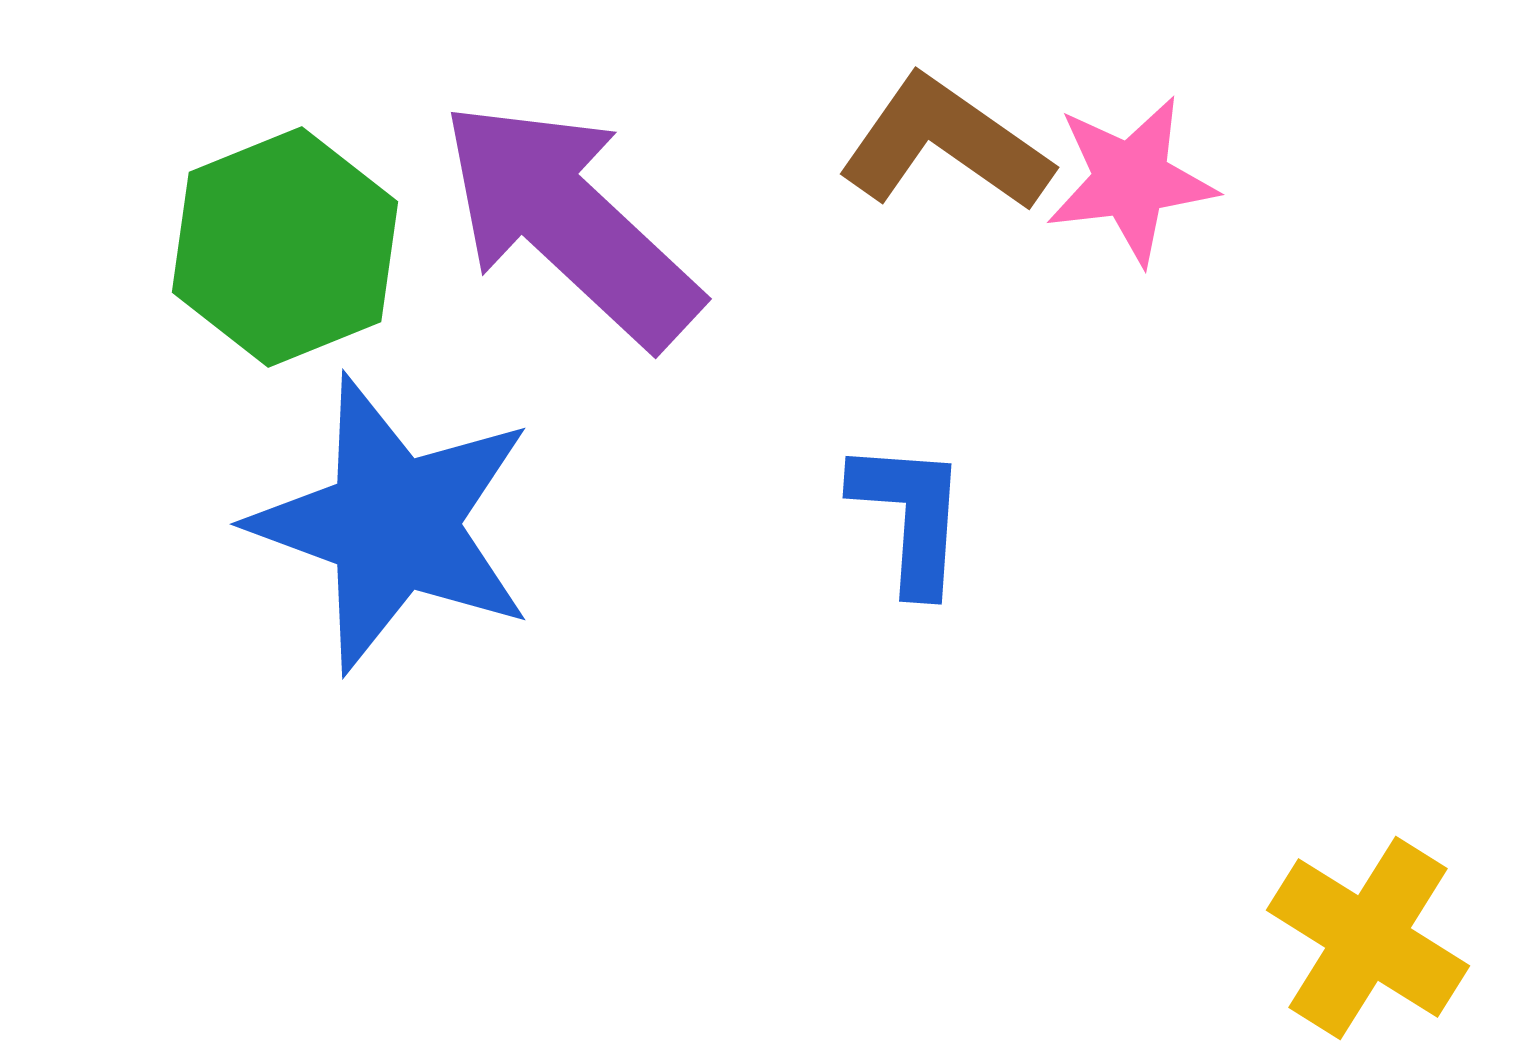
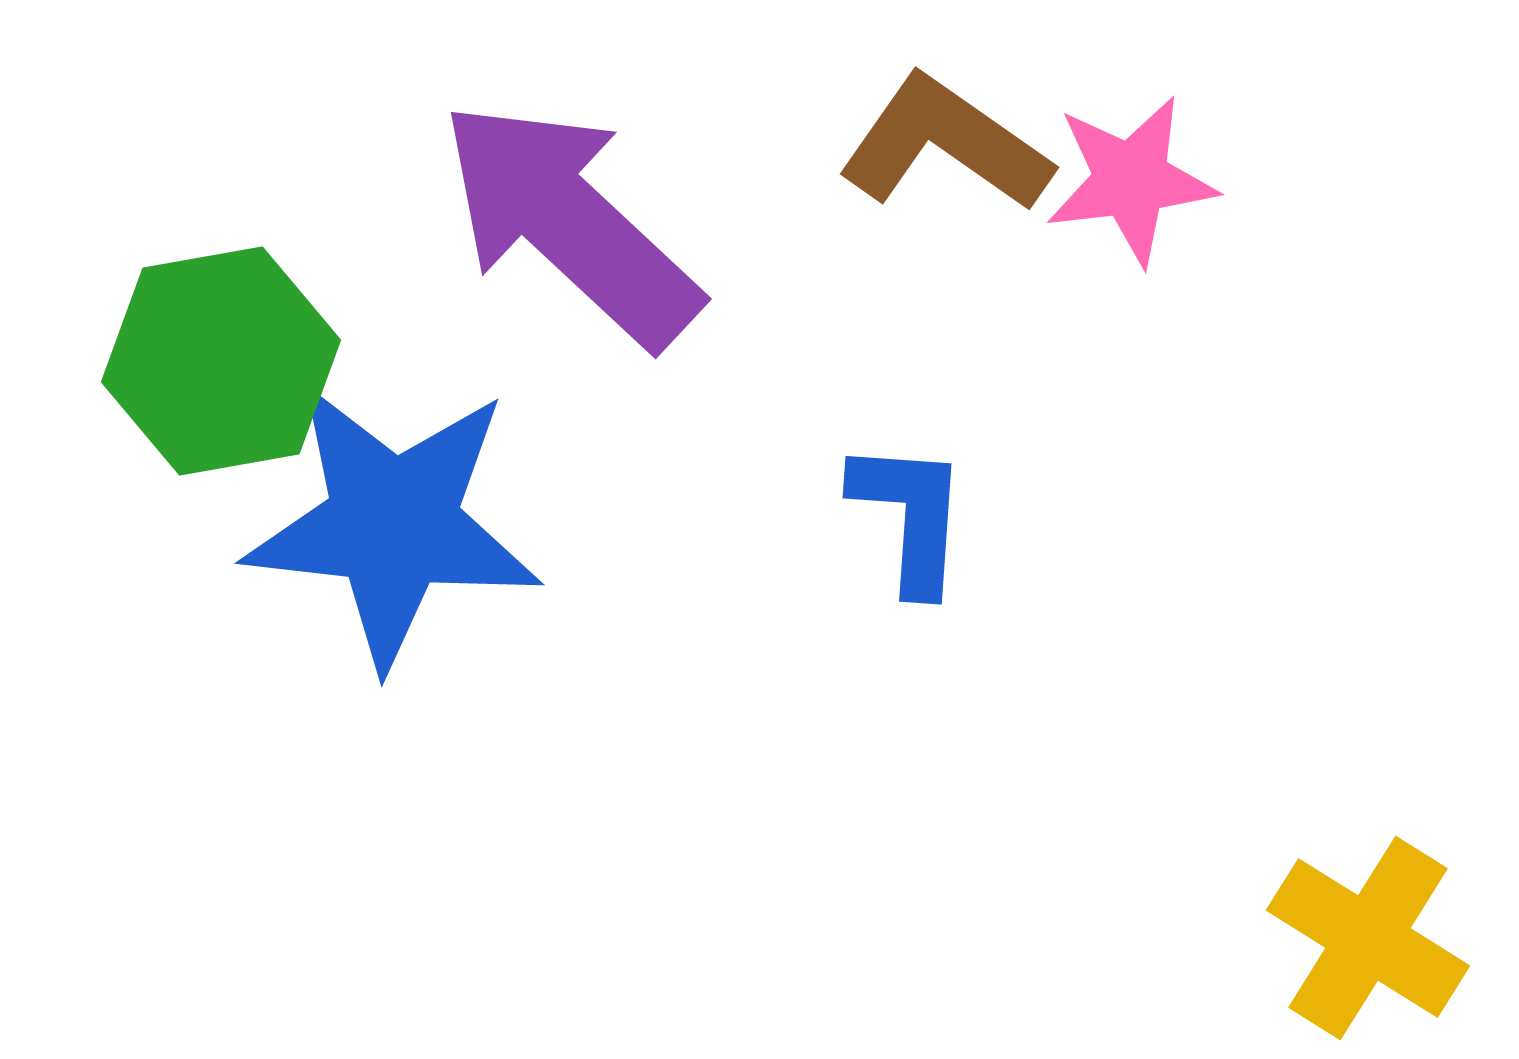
green hexagon: moved 64 px left, 114 px down; rotated 12 degrees clockwise
blue star: rotated 14 degrees counterclockwise
